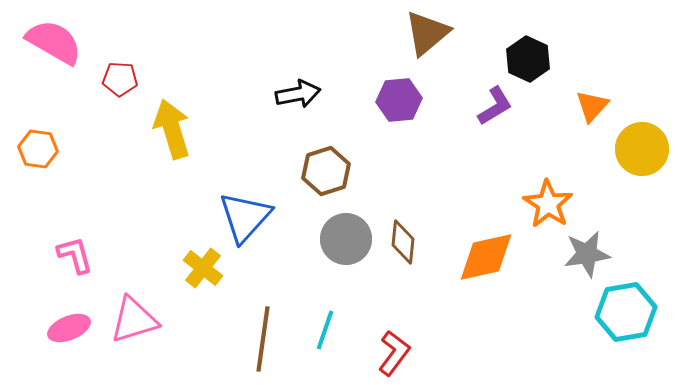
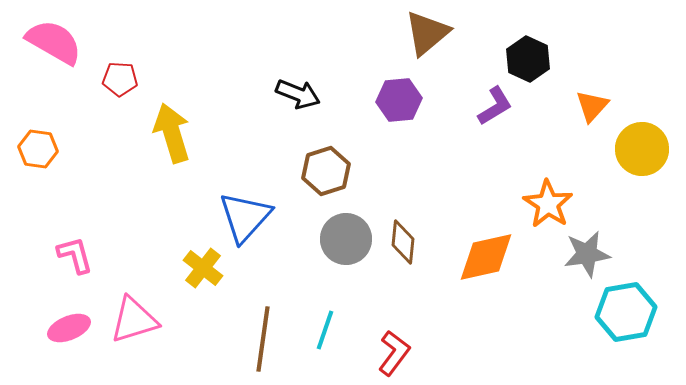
black arrow: rotated 33 degrees clockwise
yellow arrow: moved 4 px down
